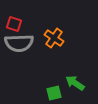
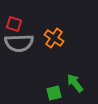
green arrow: rotated 18 degrees clockwise
